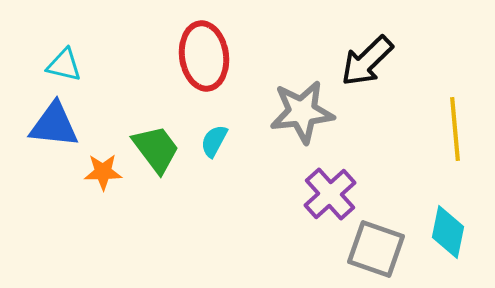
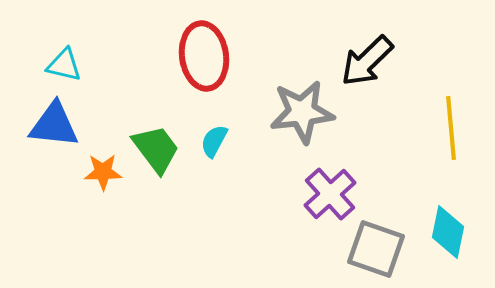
yellow line: moved 4 px left, 1 px up
